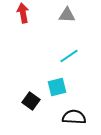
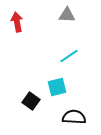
red arrow: moved 6 px left, 9 px down
